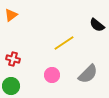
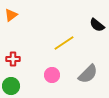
red cross: rotated 16 degrees counterclockwise
